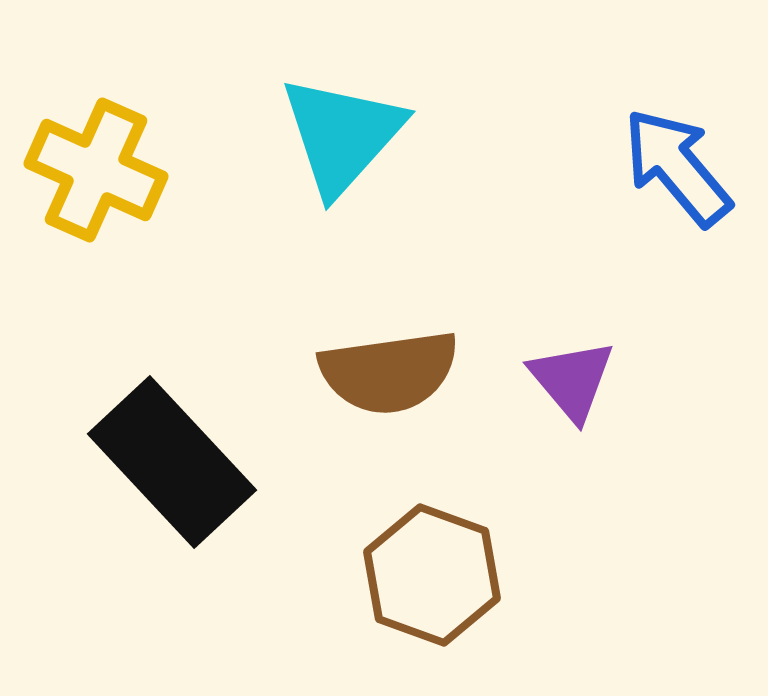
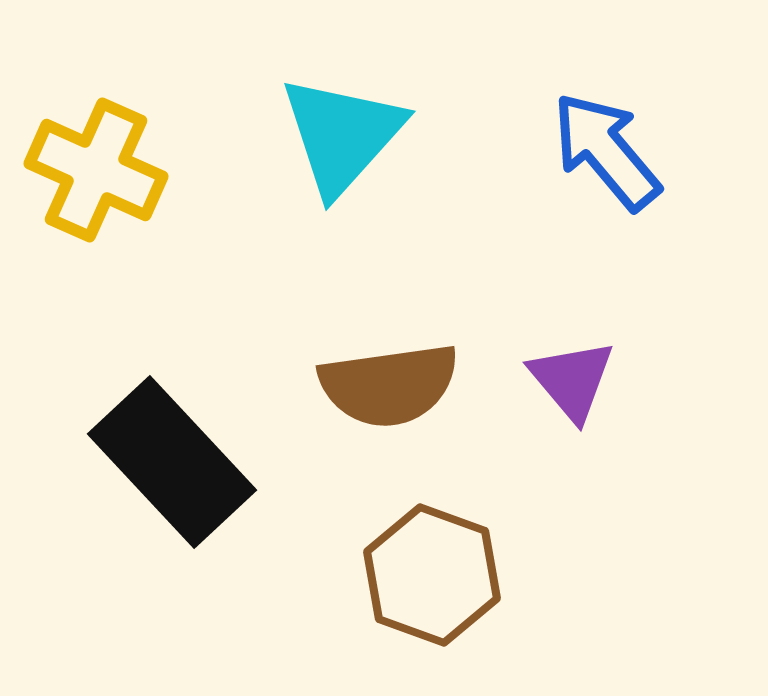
blue arrow: moved 71 px left, 16 px up
brown semicircle: moved 13 px down
